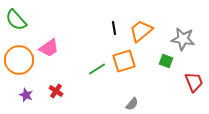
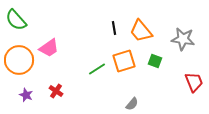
orange trapezoid: rotated 90 degrees counterclockwise
green square: moved 11 px left
